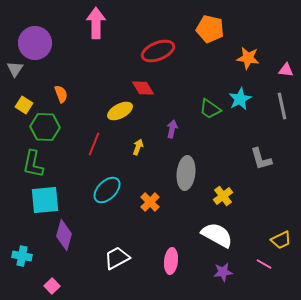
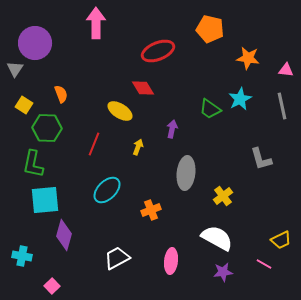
yellow ellipse: rotated 60 degrees clockwise
green hexagon: moved 2 px right, 1 px down
orange cross: moved 1 px right, 8 px down; rotated 24 degrees clockwise
white semicircle: moved 3 px down
